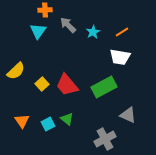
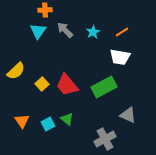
gray arrow: moved 3 px left, 5 px down
